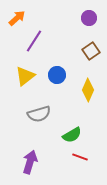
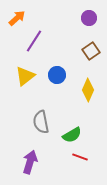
gray semicircle: moved 2 px right, 8 px down; rotated 95 degrees clockwise
